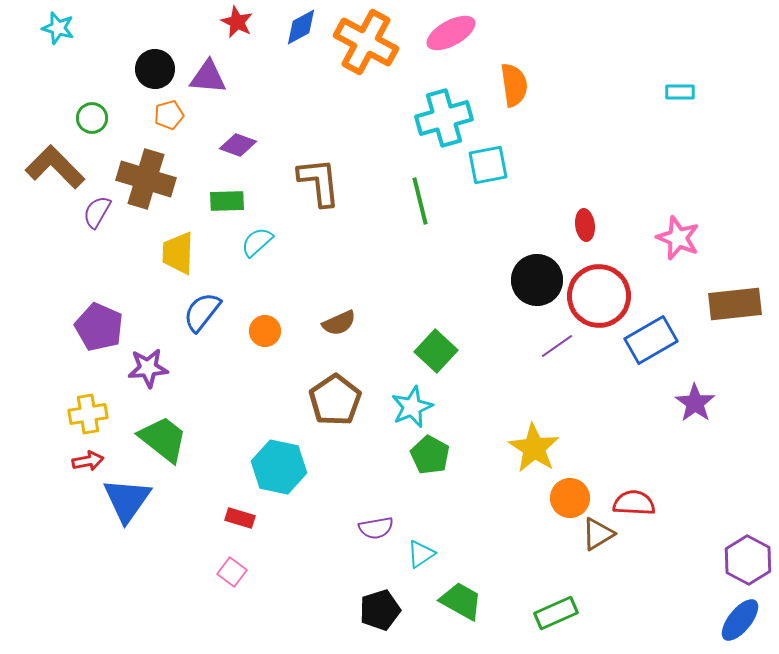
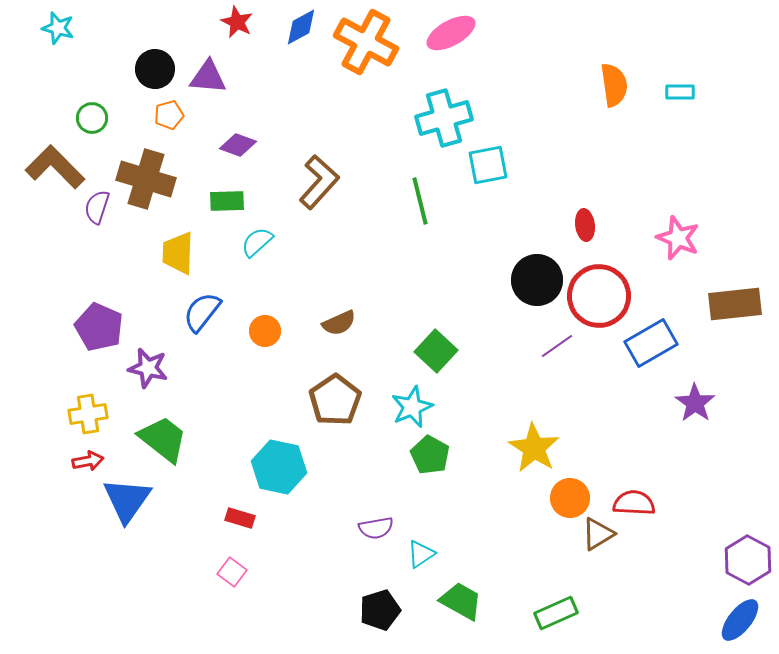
orange semicircle at (514, 85): moved 100 px right
brown L-shape at (319, 182): rotated 48 degrees clockwise
purple semicircle at (97, 212): moved 5 px up; rotated 12 degrees counterclockwise
blue rectangle at (651, 340): moved 3 px down
purple star at (148, 368): rotated 18 degrees clockwise
